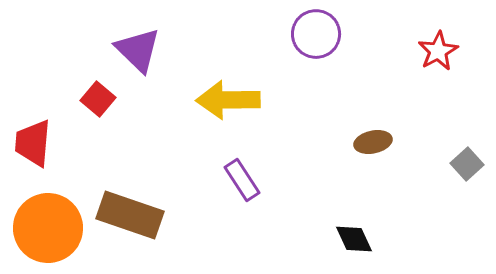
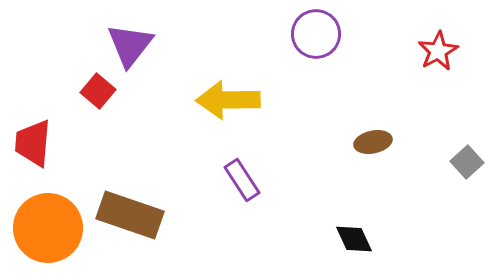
purple triangle: moved 8 px left, 5 px up; rotated 24 degrees clockwise
red square: moved 8 px up
gray square: moved 2 px up
